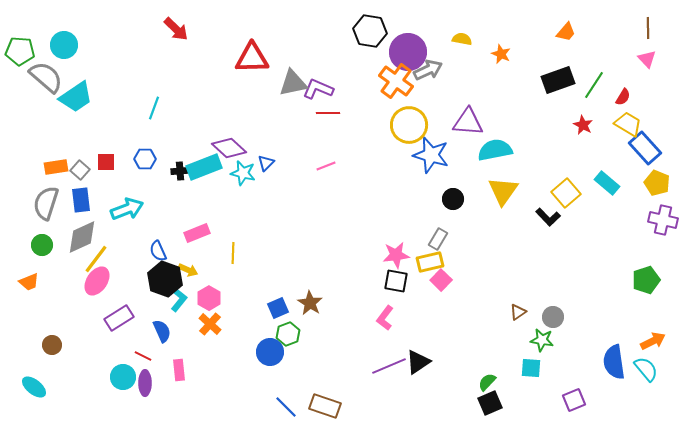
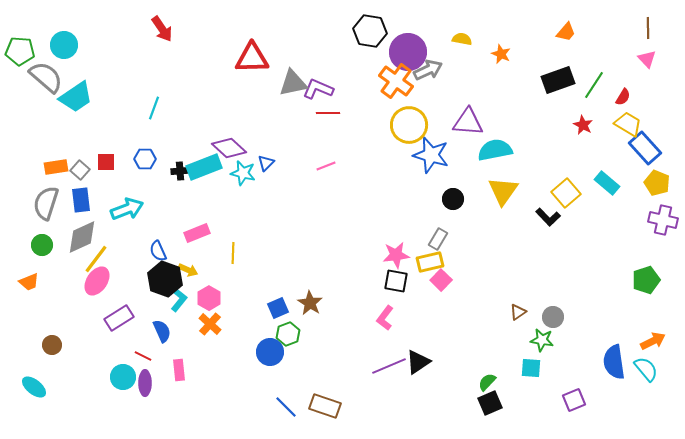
red arrow at (176, 29): moved 14 px left; rotated 12 degrees clockwise
